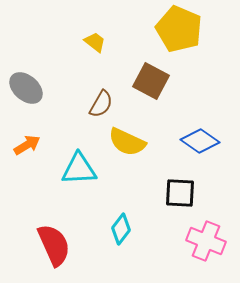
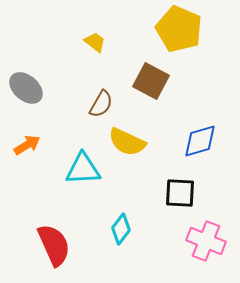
blue diamond: rotated 51 degrees counterclockwise
cyan triangle: moved 4 px right
